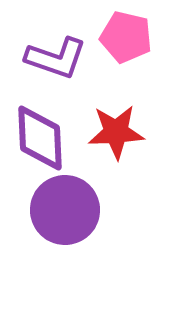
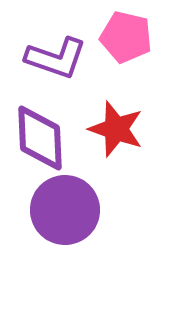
red star: moved 3 px up; rotated 22 degrees clockwise
